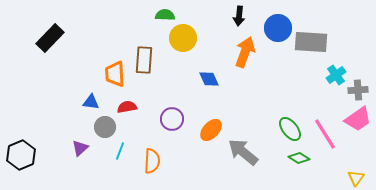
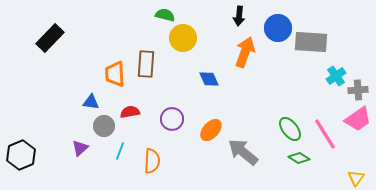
green semicircle: rotated 12 degrees clockwise
brown rectangle: moved 2 px right, 4 px down
cyan cross: moved 1 px down
red semicircle: moved 3 px right, 5 px down
gray circle: moved 1 px left, 1 px up
